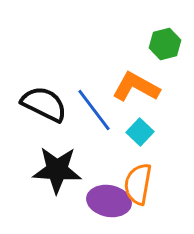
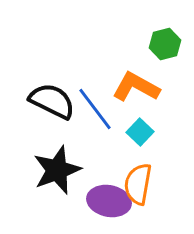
black semicircle: moved 8 px right, 3 px up
blue line: moved 1 px right, 1 px up
black star: rotated 24 degrees counterclockwise
